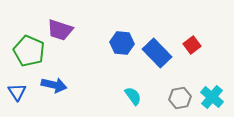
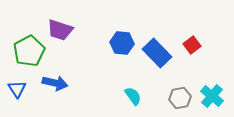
green pentagon: rotated 20 degrees clockwise
blue arrow: moved 1 px right, 2 px up
blue triangle: moved 3 px up
cyan cross: moved 1 px up
